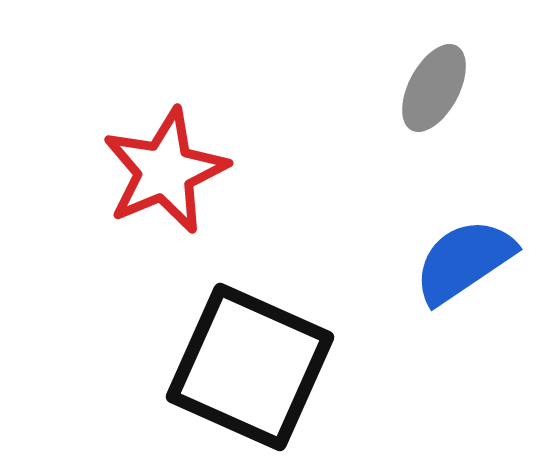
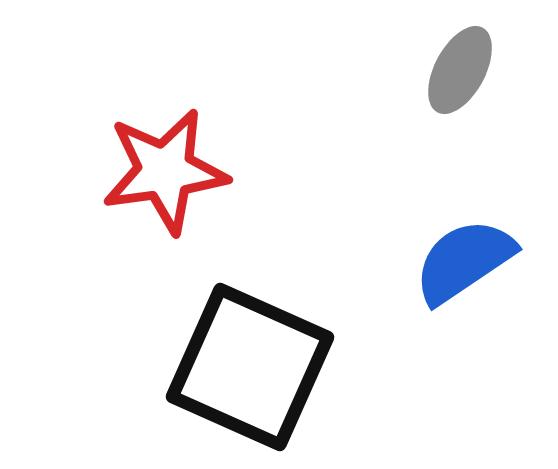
gray ellipse: moved 26 px right, 18 px up
red star: rotated 15 degrees clockwise
